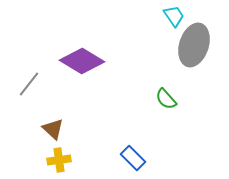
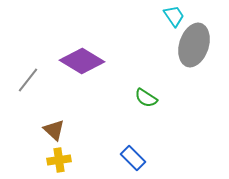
gray line: moved 1 px left, 4 px up
green semicircle: moved 20 px left, 1 px up; rotated 15 degrees counterclockwise
brown triangle: moved 1 px right, 1 px down
